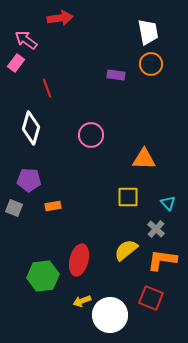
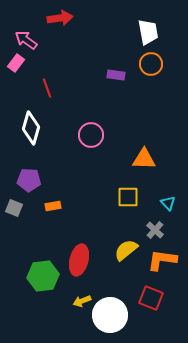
gray cross: moved 1 px left, 1 px down
